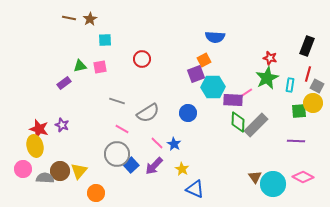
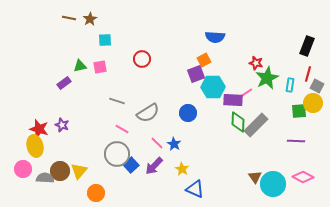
red star at (270, 58): moved 14 px left, 5 px down
